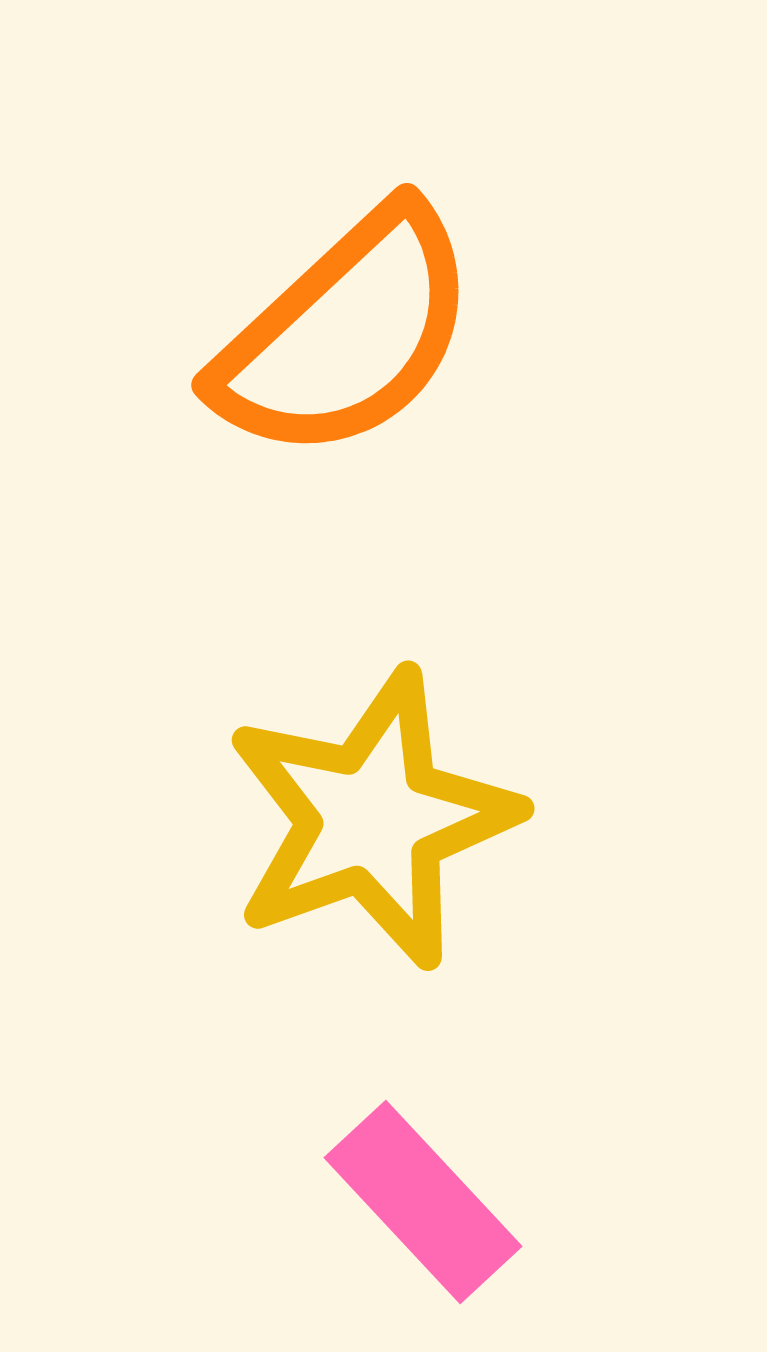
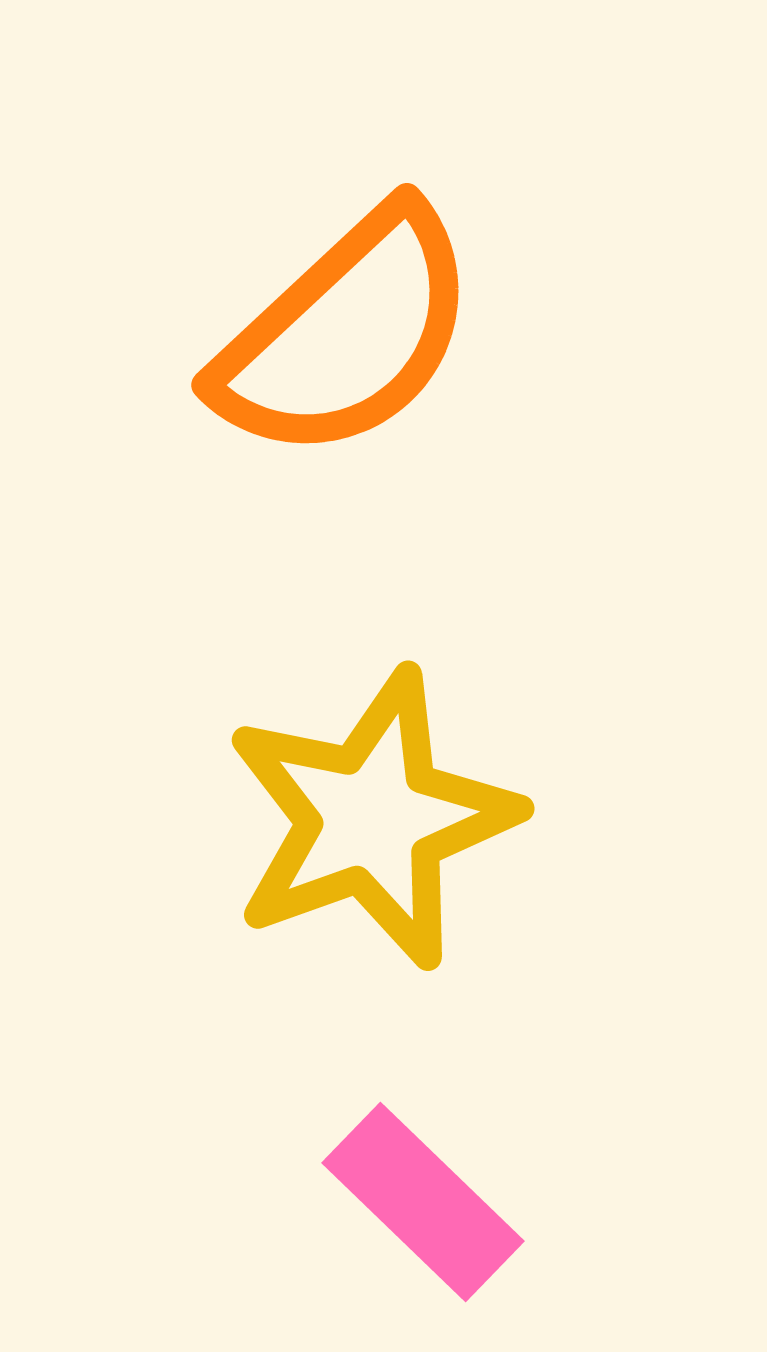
pink rectangle: rotated 3 degrees counterclockwise
